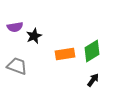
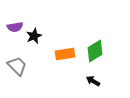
green diamond: moved 3 px right
gray trapezoid: rotated 25 degrees clockwise
black arrow: moved 1 px down; rotated 96 degrees counterclockwise
